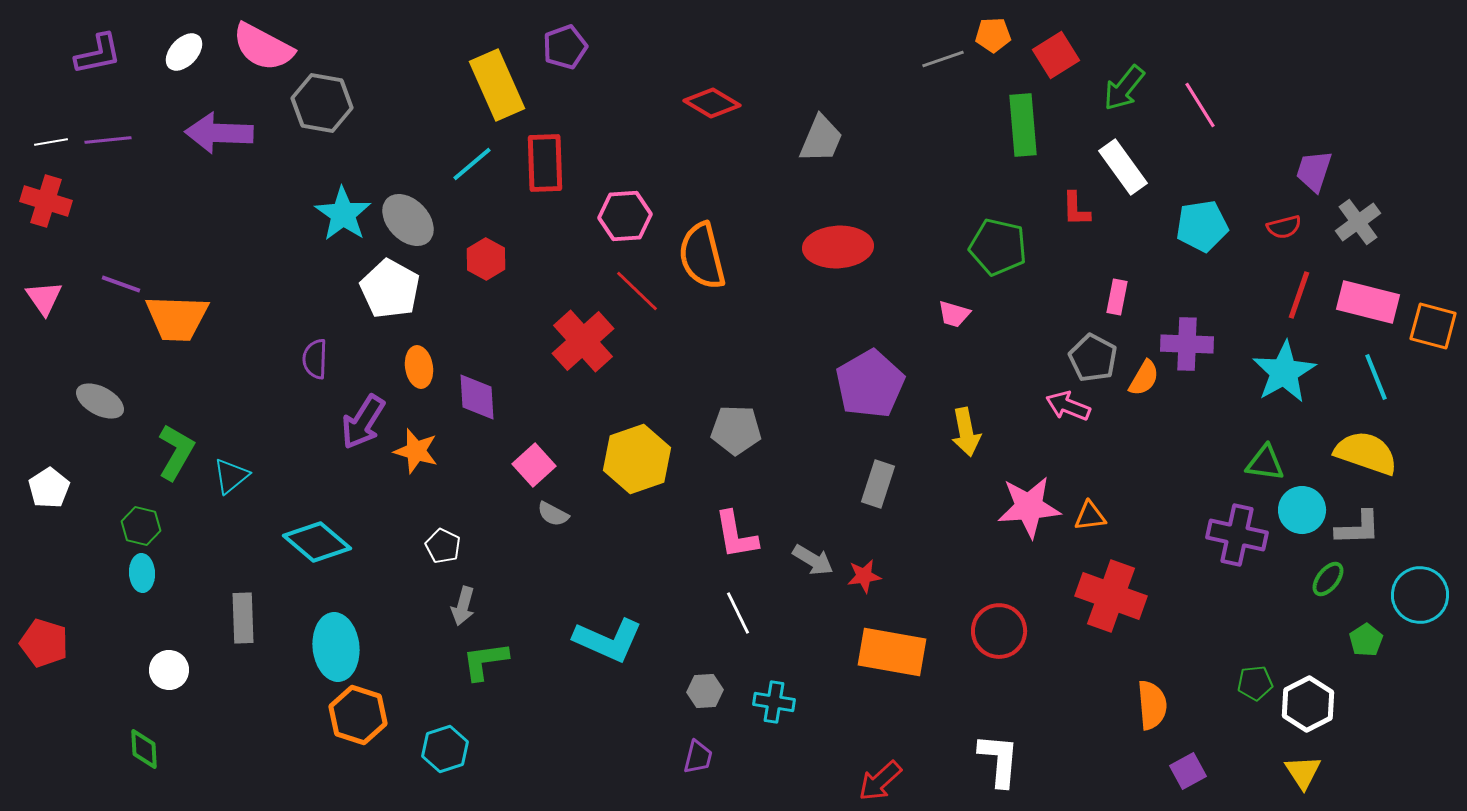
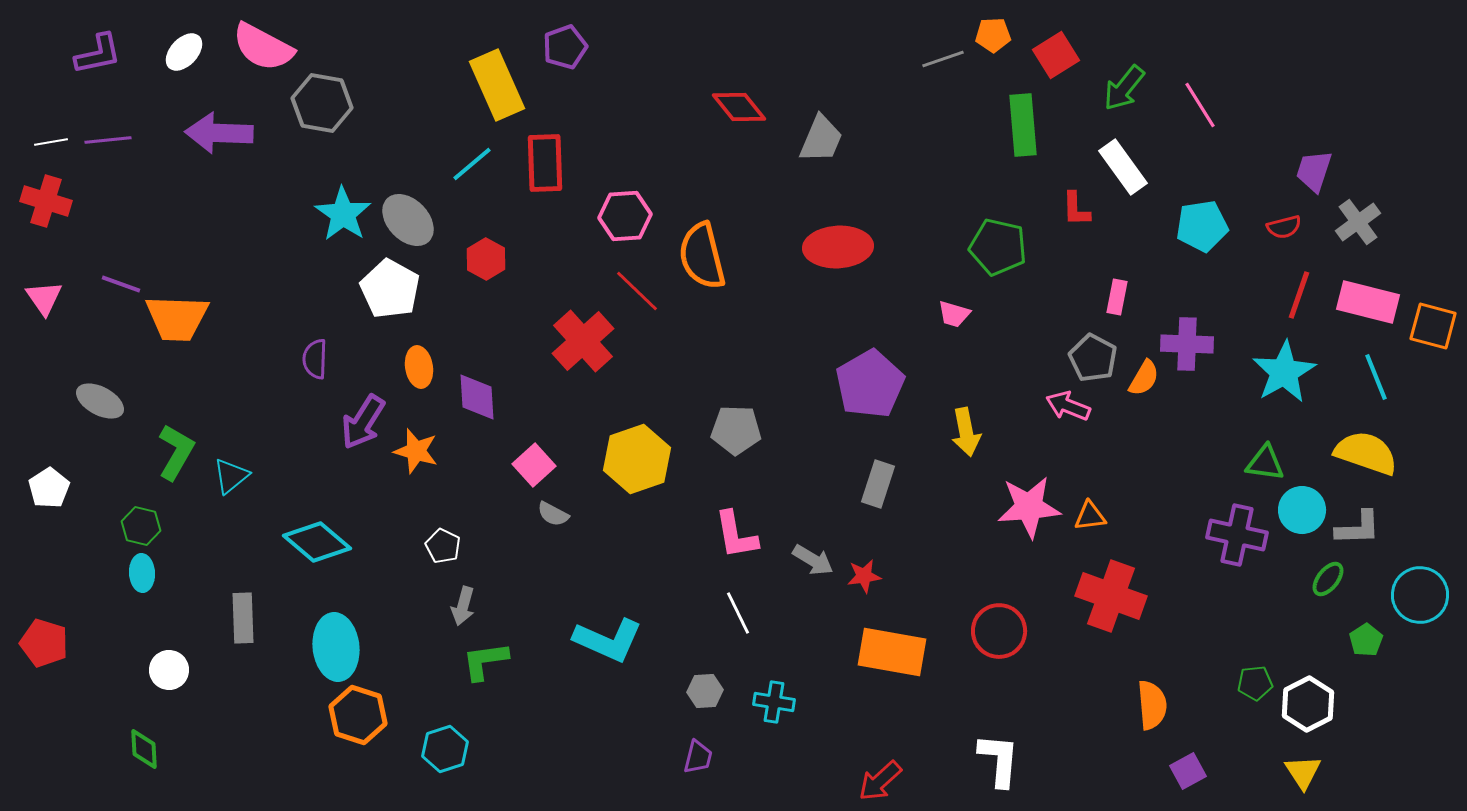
red diamond at (712, 103): moved 27 px right, 4 px down; rotated 20 degrees clockwise
